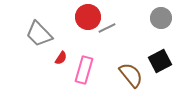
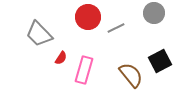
gray circle: moved 7 px left, 5 px up
gray line: moved 9 px right
